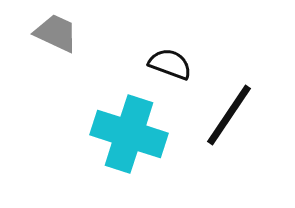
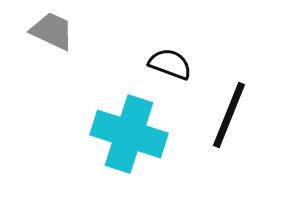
gray trapezoid: moved 4 px left, 2 px up
black line: rotated 12 degrees counterclockwise
